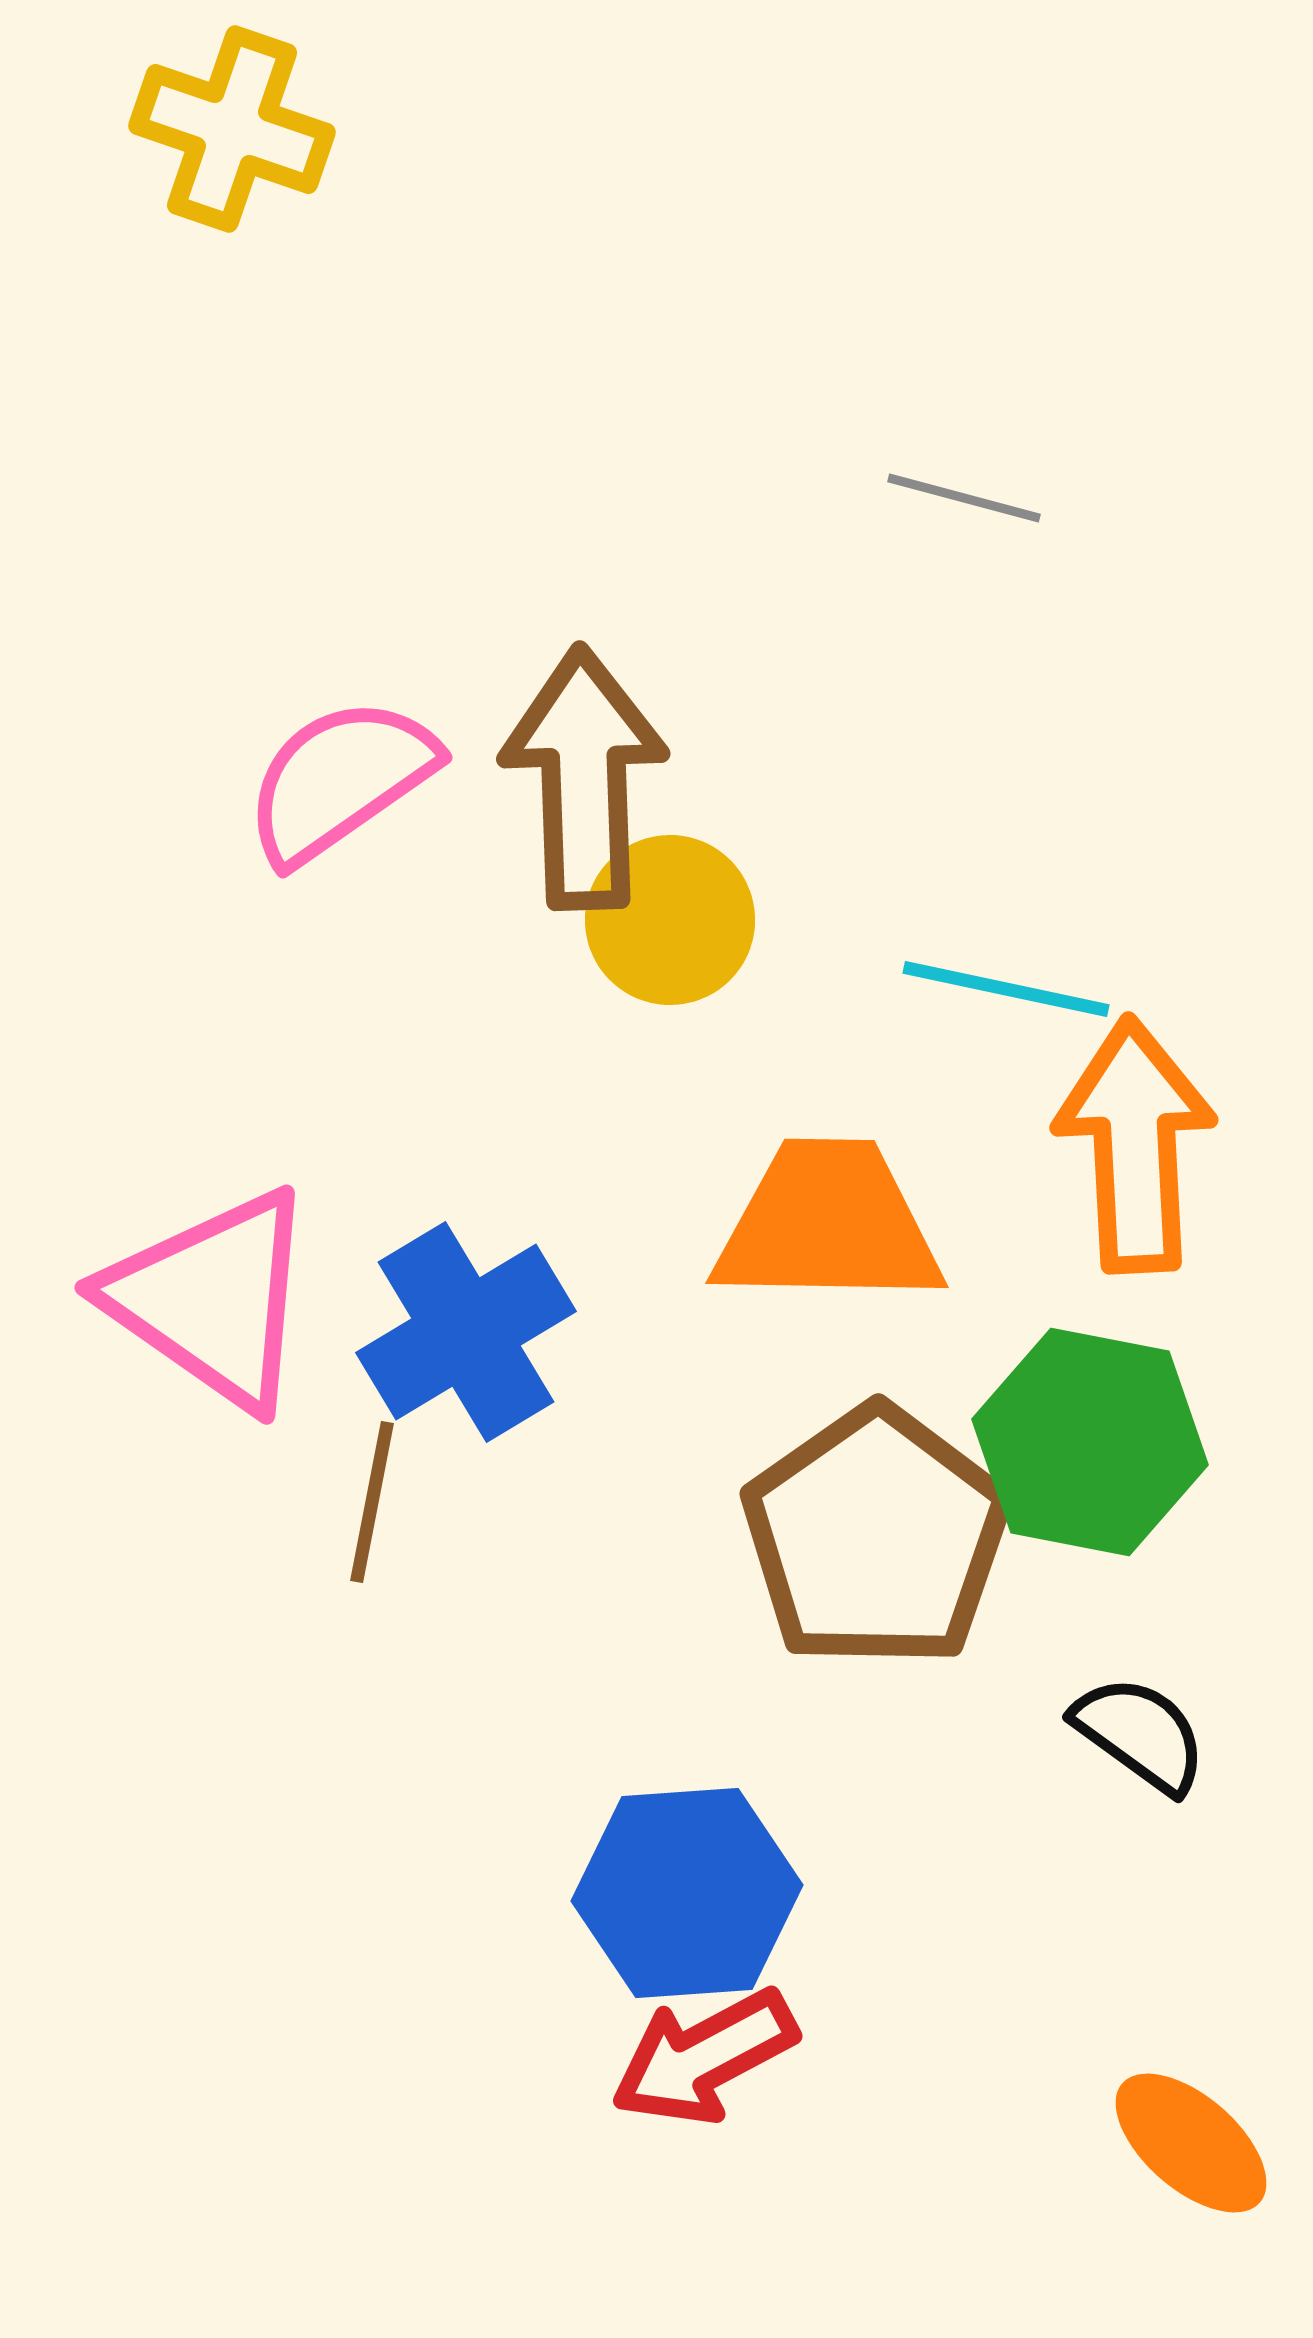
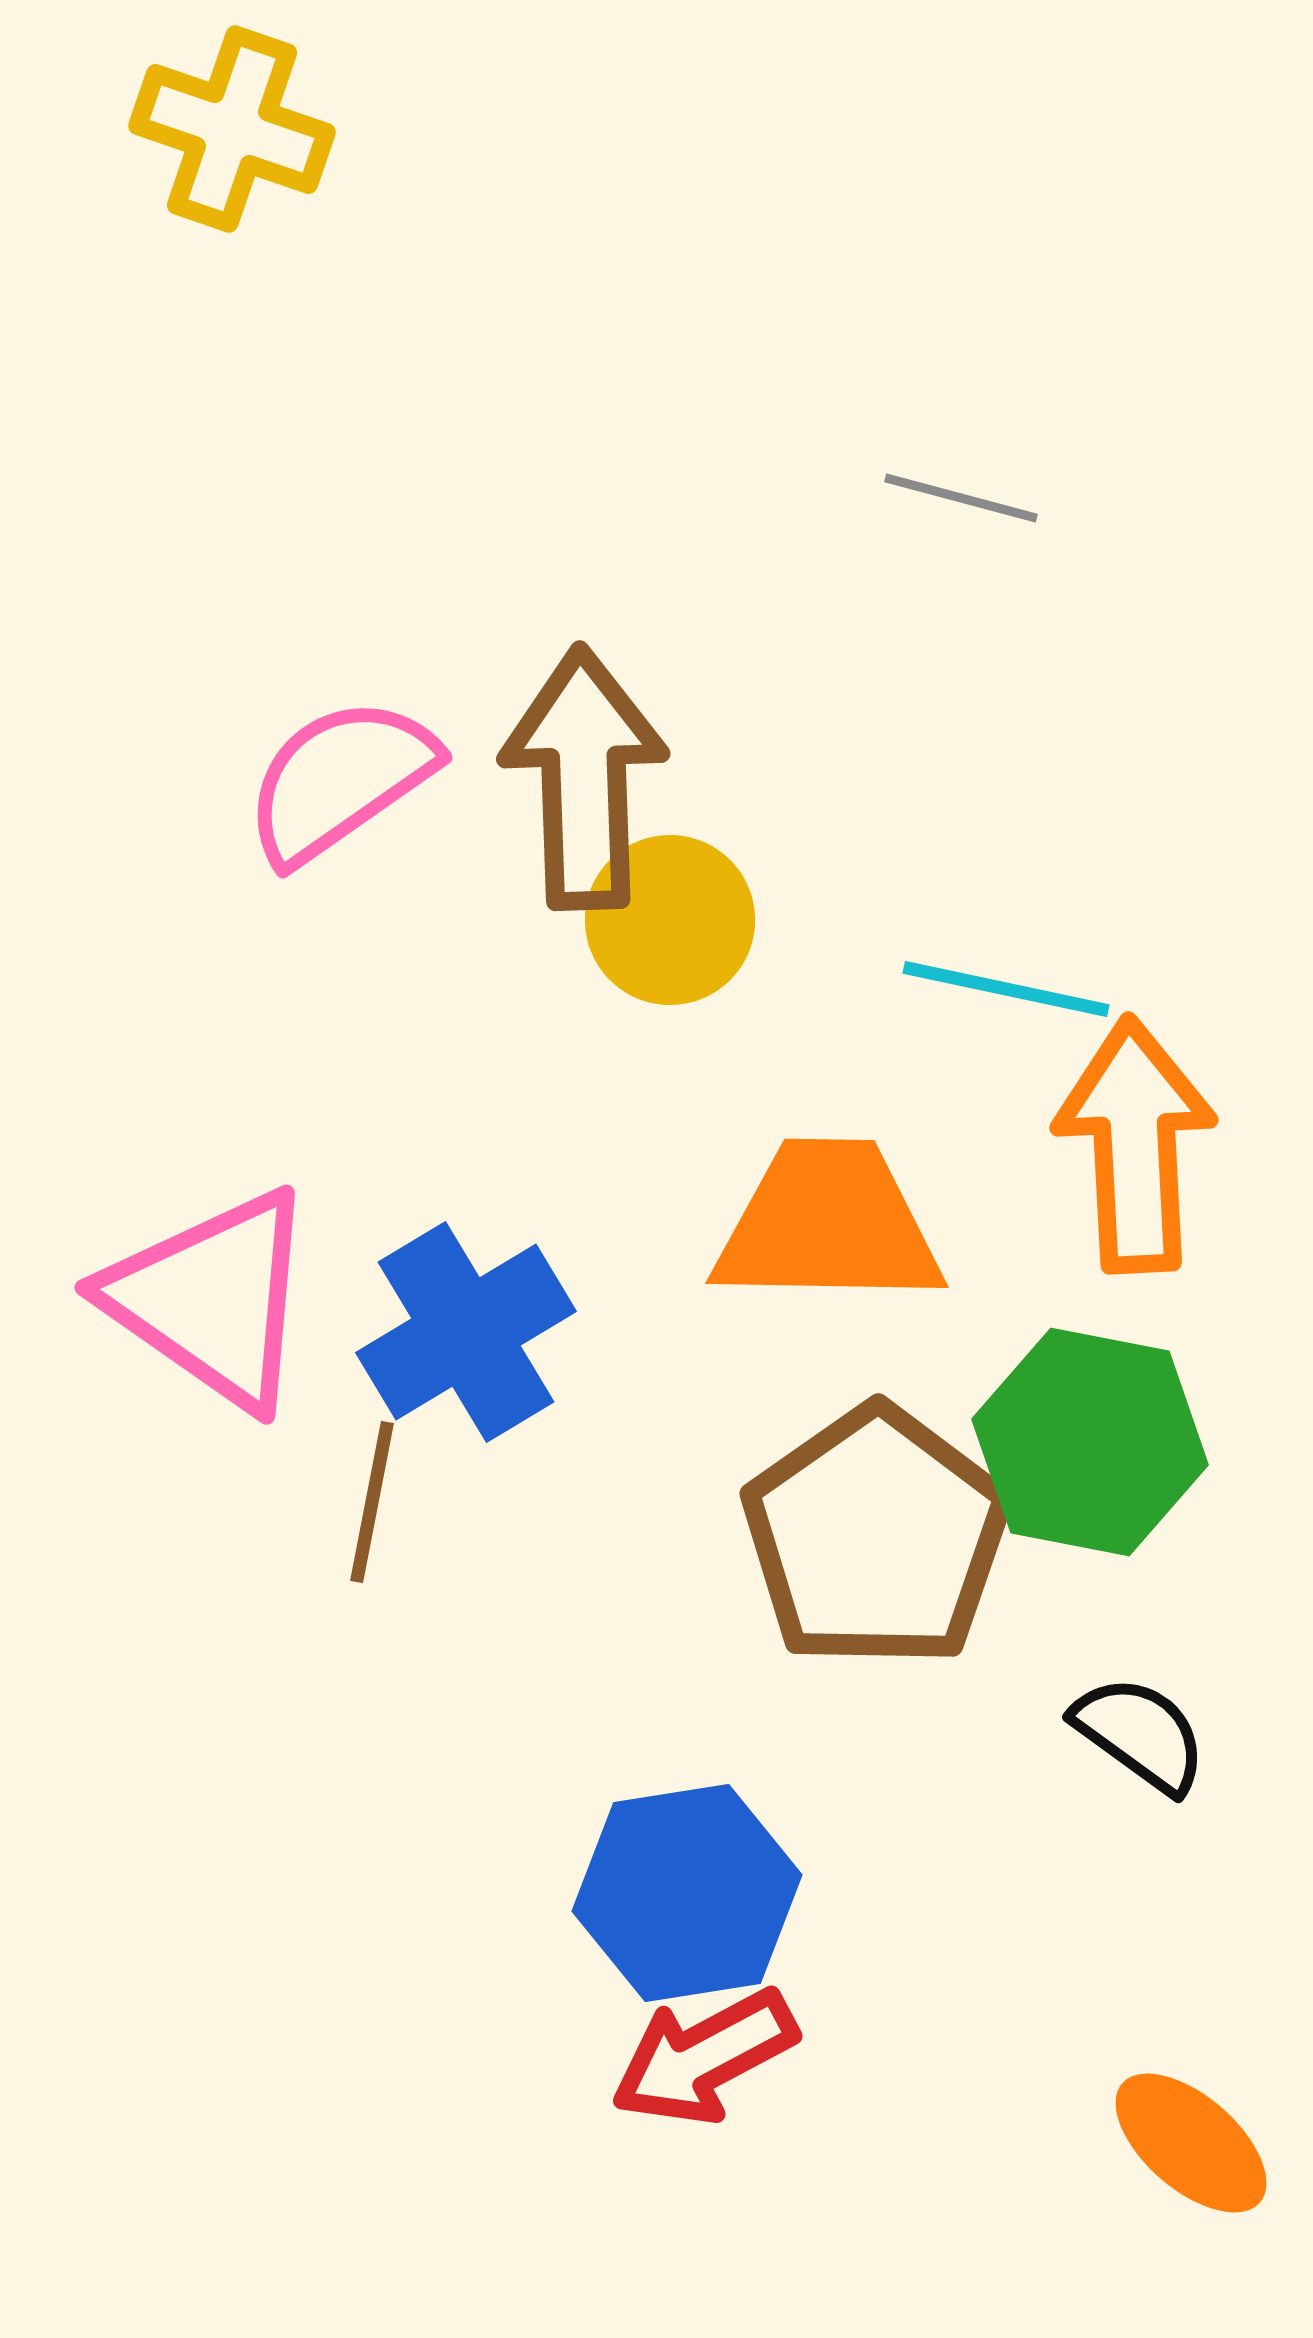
gray line: moved 3 px left
blue hexagon: rotated 5 degrees counterclockwise
